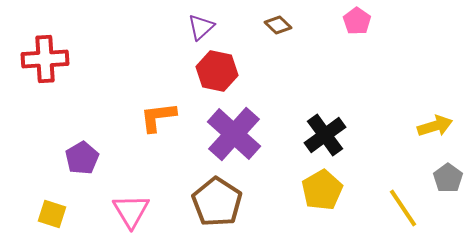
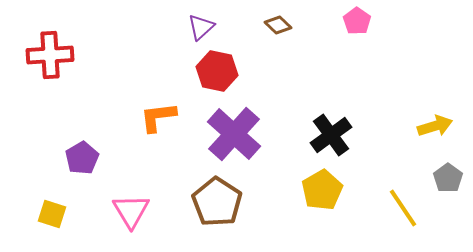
red cross: moved 5 px right, 4 px up
black cross: moved 6 px right
